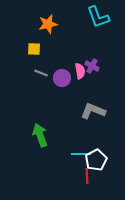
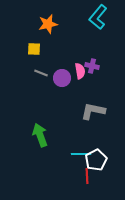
cyan L-shape: rotated 60 degrees clockwise
purple cross: rotated 16 degrees counterclockwise
gray L-shape: rotated 10 degrees counterclockwise
